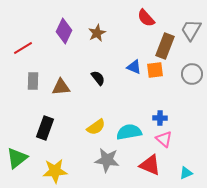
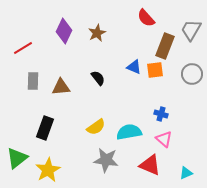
blue cross: moved 1 px right, 4 px up; rotated 16 degrees clockwise
gray star: moved 1 px left
yellow star: moved 7 px left, 1 px up; rotated 25 degrees counterclockwise
